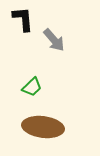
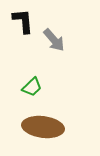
black L-shape: moved 2 px down
